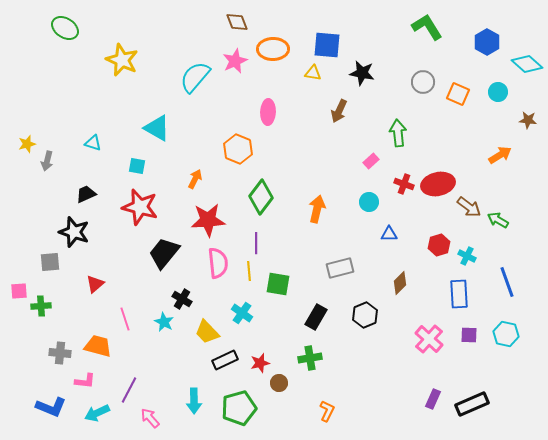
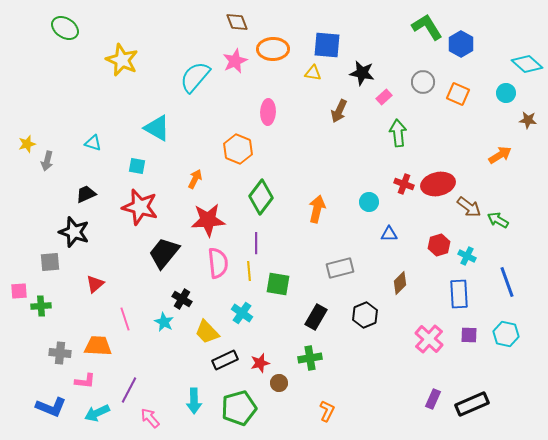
blue hexagon at (487, 42): moved 26 px left, 2 px down
cyan circle at (498, 92): moved 8 px right, 1 px down
pink rectangle at (371, 161): moved 13 px right, 64 px up
orange trapezoid at (98, 346): rotated 12 degrees counterclockwise
